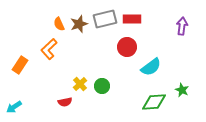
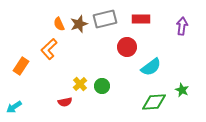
red rectangle: moved 9 px right
orange rectangle: moved 1 px right, 1 px down
